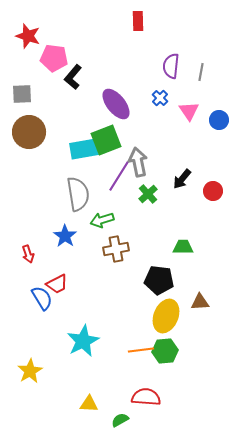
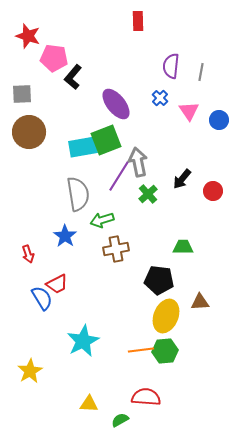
cyan rectangle: moved 1 px left, 2 px up
